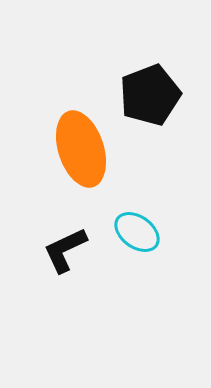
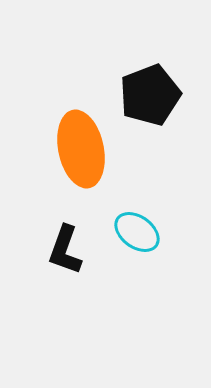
orange ellipse: rotated 6 degrees clockwise
black L-shape: rotated 45 degrees counterclockwise
